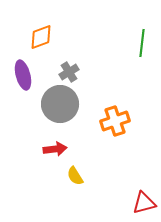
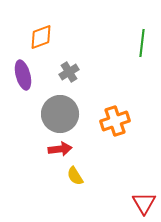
gray circle: moved 10 px down
red arrow: moved 5 px right
red triangle: rotated 45 degrees counterclockwise
